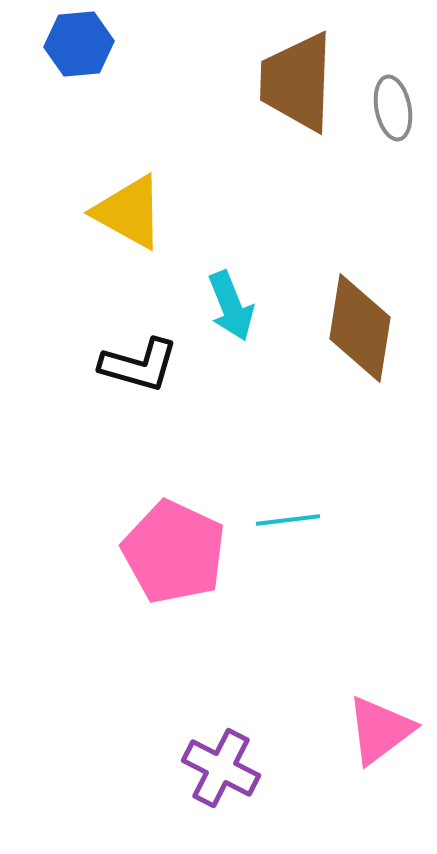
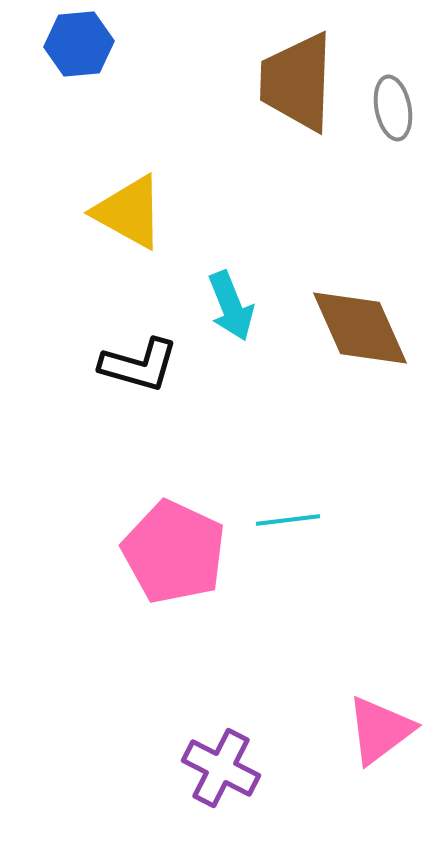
brown diamond: rotated 33 degrees counterclockwise
